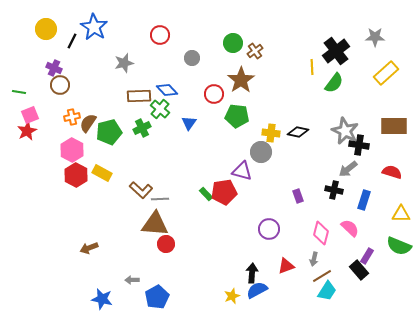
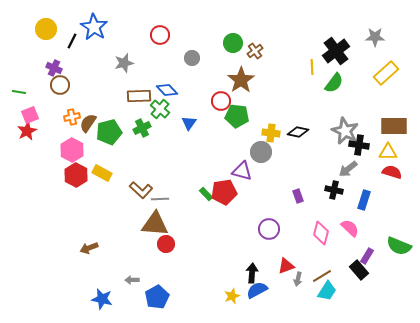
red circle at (214, 94): moved 7 px right, 7 px down
yellow triangle at (401, 214): moved 13 px left, 62 px up
gray arrow at (314, 259): moved 16 px left, 20 px down
